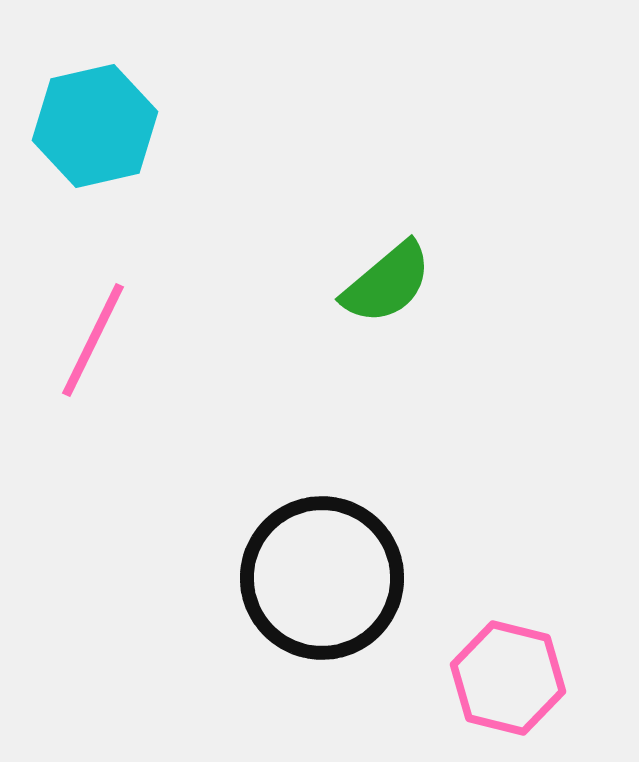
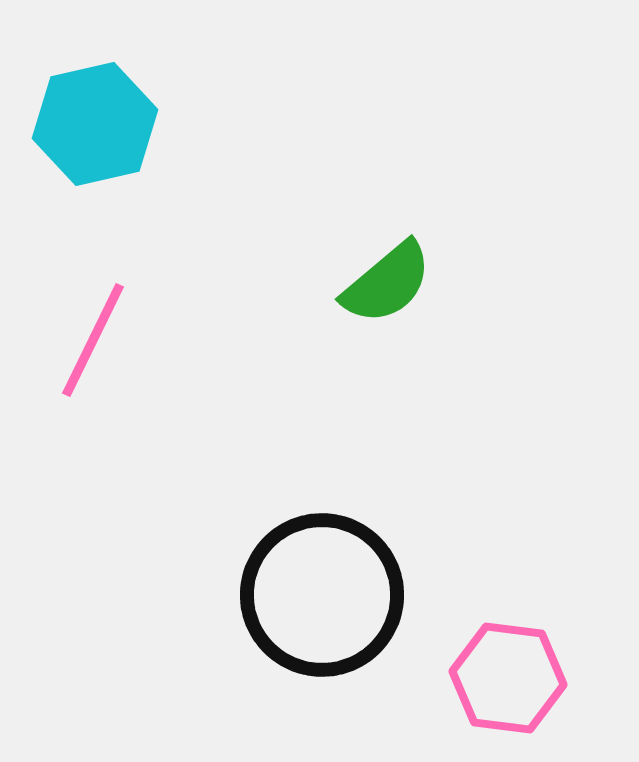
cyan hexagon: moved 2 px up
black circle: moved 17 px down
pink hexagon: rotated 7 degrees counterclockwise
